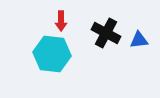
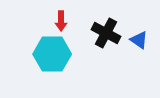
blue triangle: rotated 42 degrees clockwise
cyan hexagon: rotated 6 degrees counterclockwise
